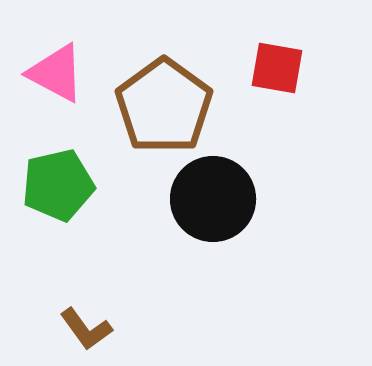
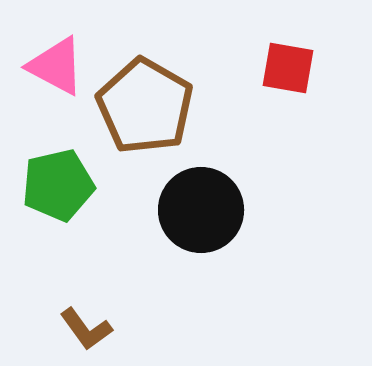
red square: moved 11 px right
pink triangle: moved 7 px up
brown pentagon: moved 19 px left; rotated 6 degrees counterclockwise
black circle: moved 12 px left, 11 px down
